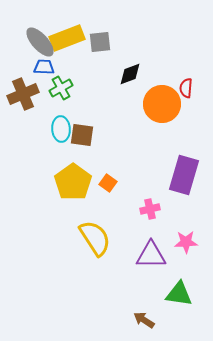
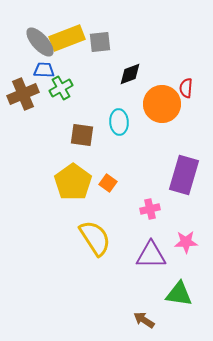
blue trapezoid: moved 3 px down
cyan ellipse: moved 58 px right, 7 px up
